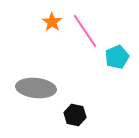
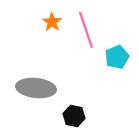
pink line: moved 1 px right, 1 px up; rotated 15 degrees clockwise
black hexagon: moved 1 px left, 1 px down
